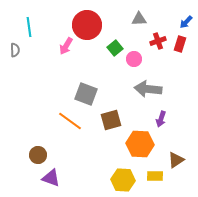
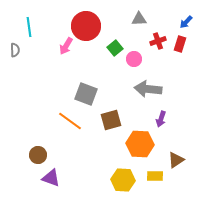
red circle: moved 1 px left, 1 px down
